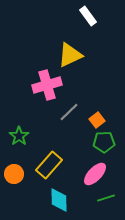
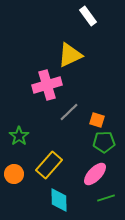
orange square: rotated 35 degrees counterclockwise
